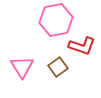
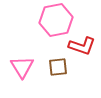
brown square: rotated 30 degrees clockwise
